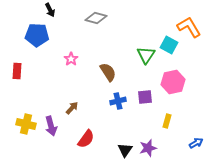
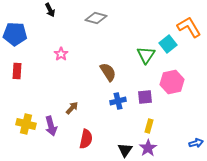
blue pentagon: moved 22 px left, 1 px up
cyan square: moved 1 px left, 1 px up; rotated 24 degrees clockwise
pink star: moved 10 px left, 5 px up
pink hexagon: moved 1 px left
yellow rectangle: moved 18 px left, 5 px down
red semicircle: rotated 24 degrees counterclockwise
blue arrow: rotated 16 degrees clockwise
purple star: rotated 18 degrees counterclockwise
